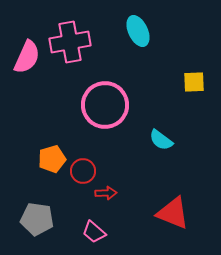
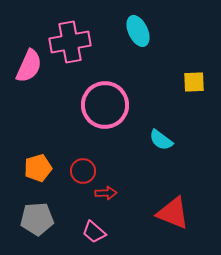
pink semicircle: moved 2 px right, 9 px down
orange pentagon: moved 14 px left, 9 px down
gray pentagon: rotated 12 degrees counterclockwise
